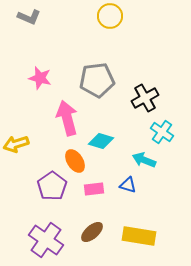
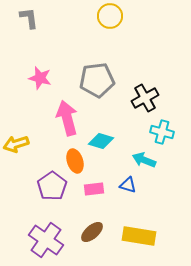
gray L-shape: moved 1 px down; rotated 120 degrees counterclockwise
cyan cross: rotated 20 degrees counterclockwise
orange ellipse: rotated 15 degrees clockwise
